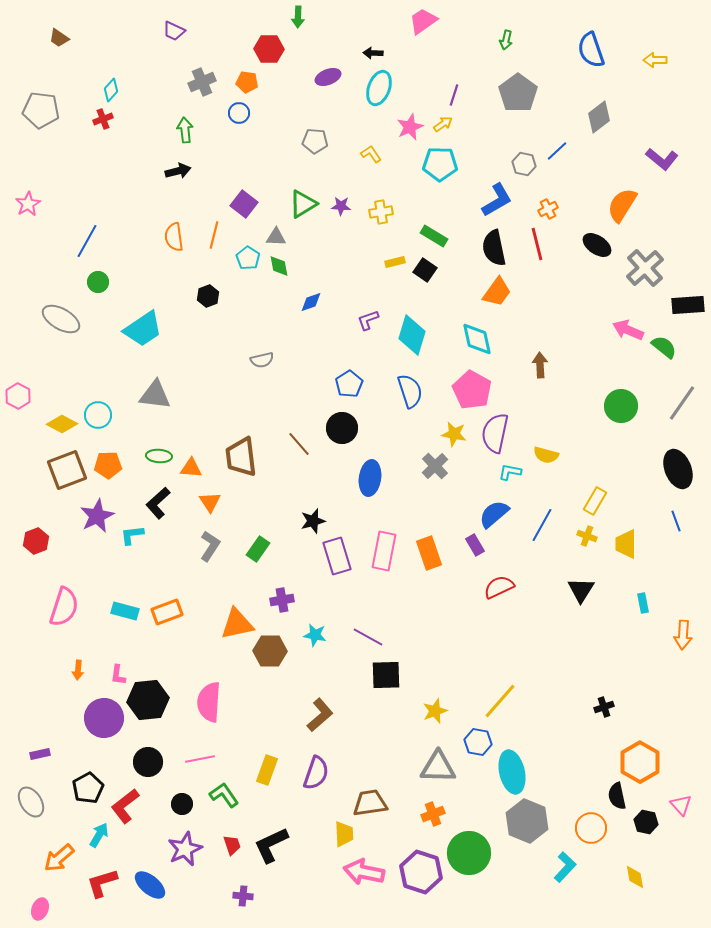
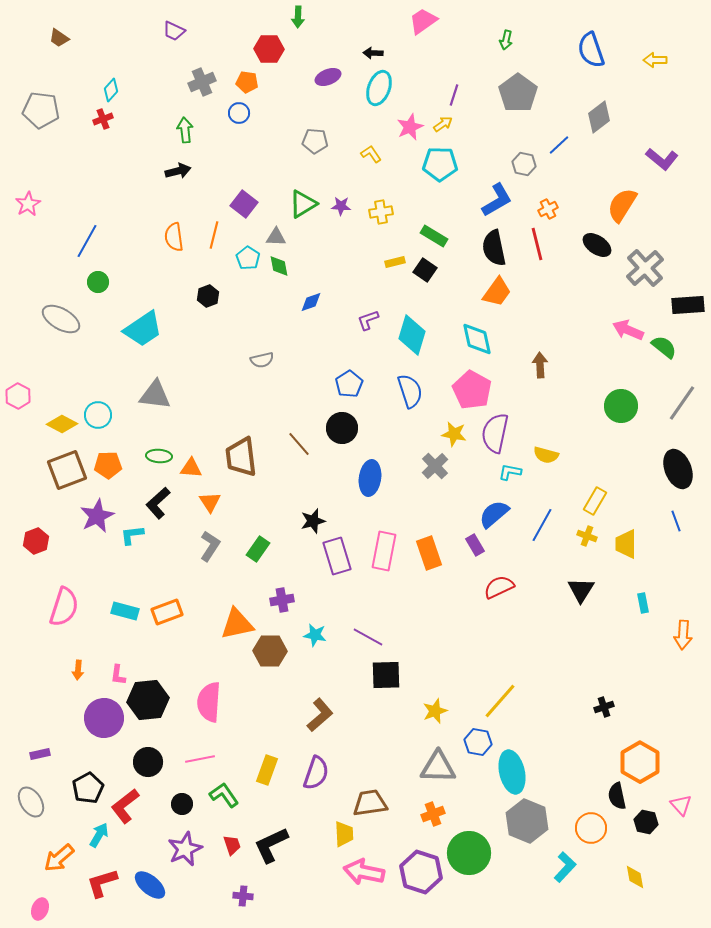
blue line at (557, 151): moved 2 px right, 6 px up
